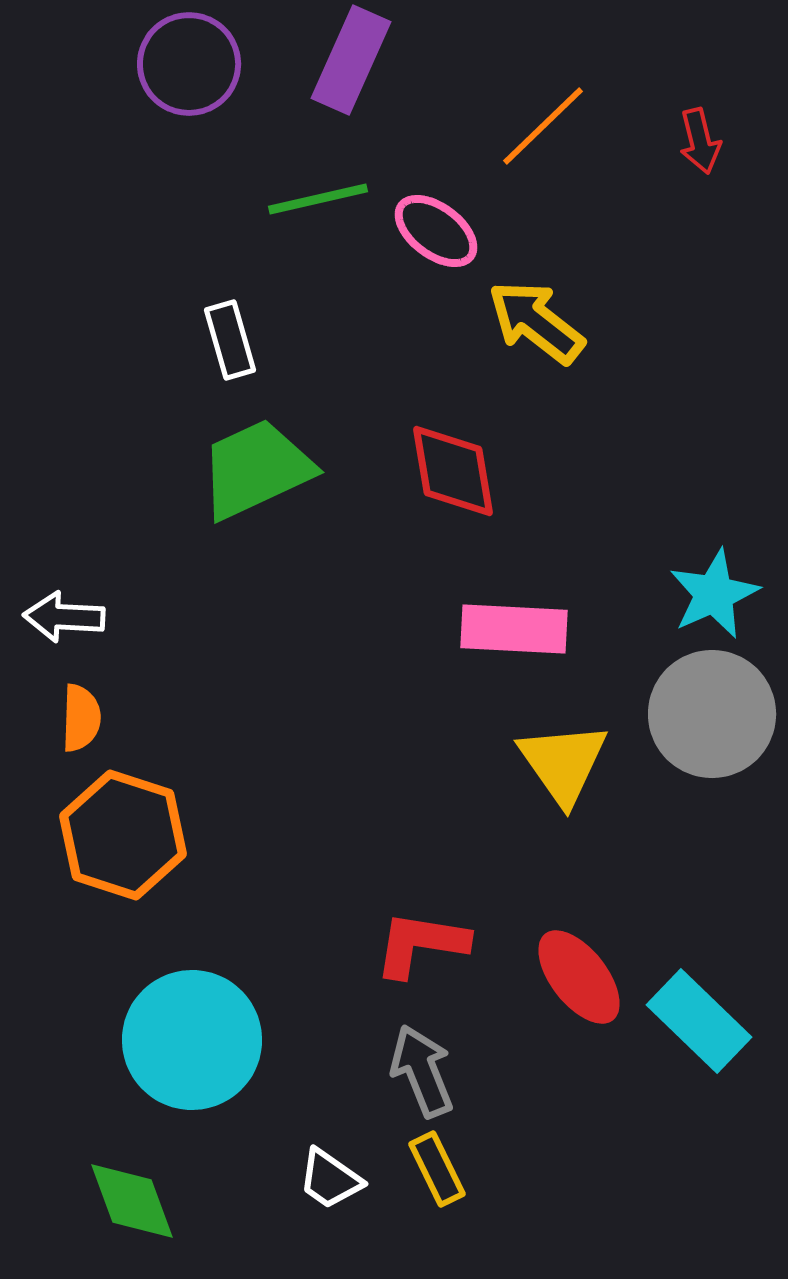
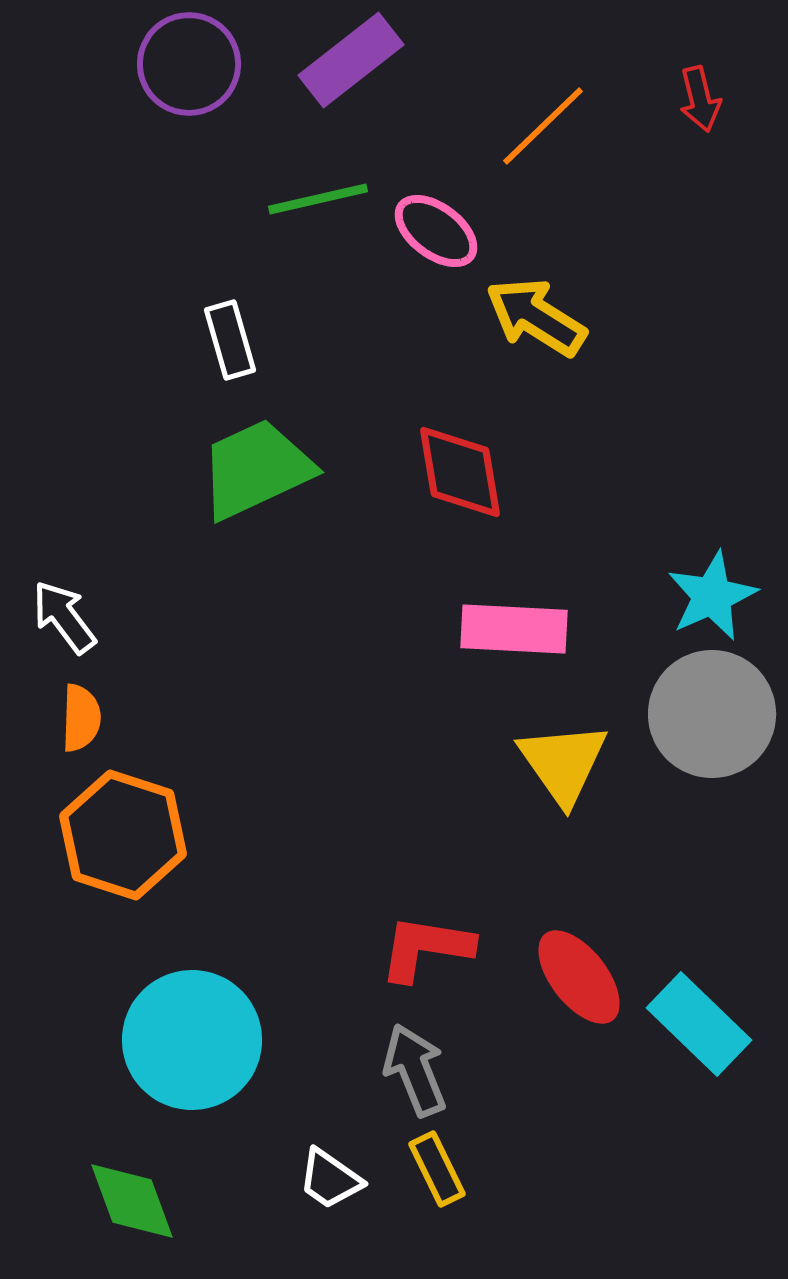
purple rectangle: rotated 28 degrees clockwise
red arrow: moved 42 px up
yellow arrow: moved 5 px up; rotated 6 degrees counterclockwise
red diamond: moved 7 px right, 1 px down
cyan star: moved 2 px left, 2 px down
white arrow: rotated 50 degrees clockwise
red L-shape: moved 5 px right, 4 px down
cyan rectangle: moved 3 px down
gray arrow: moved 7 px left, 1 px up
